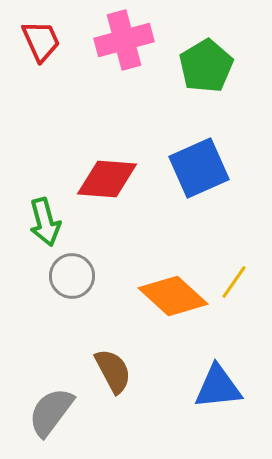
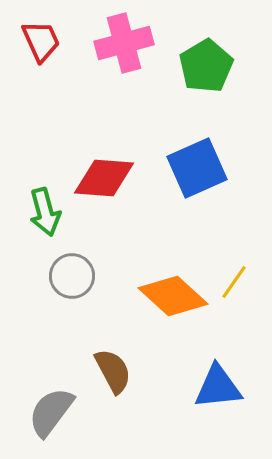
pink cross: moved 3 px down
blue square: moved 2 px left
red diamond: moved 3 px left, 1 px up
green arrow: moved 10 px up
